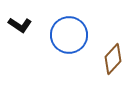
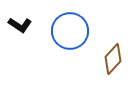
blue circle: moved 1 px right, 4 px up
